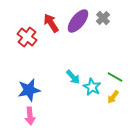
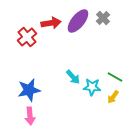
red arrow: rotated 114 degrees clockwise
red cross: rotated 12 degrees clockwise
cyan star: rotated 24 degrees counterclockwise
